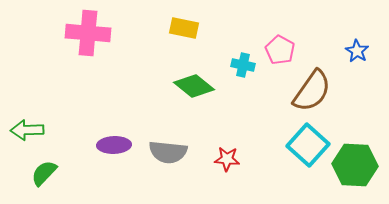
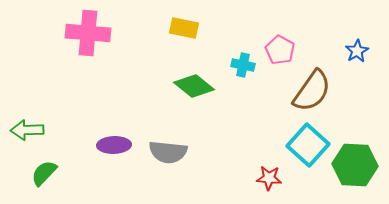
blue star: rotated 10 degrees clockwise
red star: moved 42 px right, 19 px down
